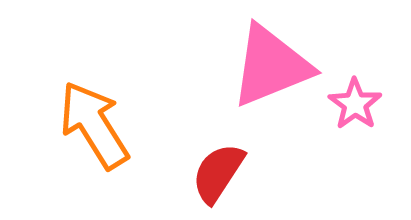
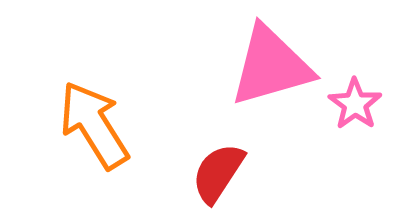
pink triangle: rotated 6 degrees clockwise
